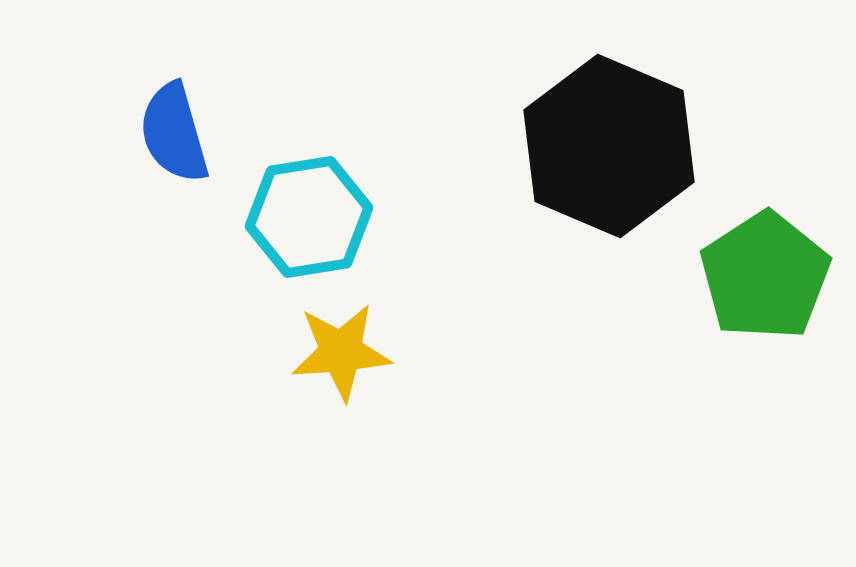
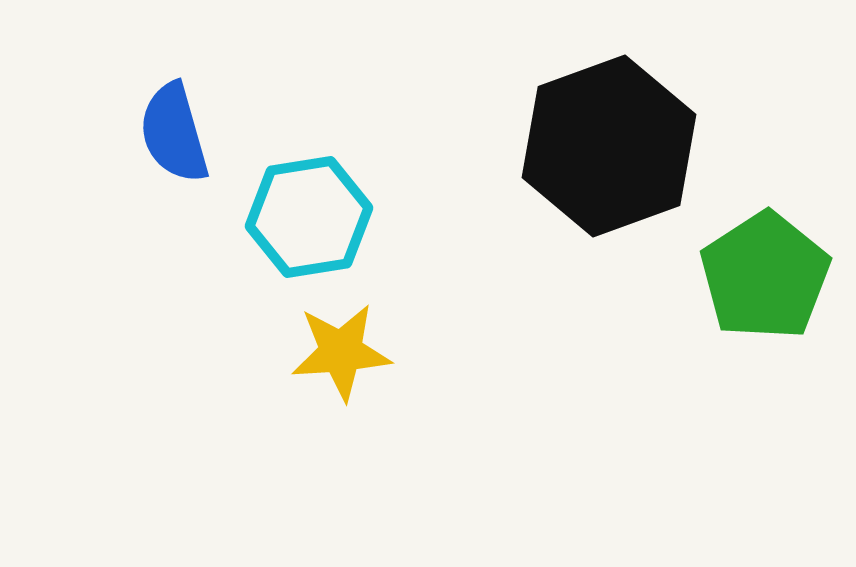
black hexagon: rotated 17 degrees clockwise
